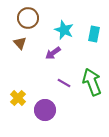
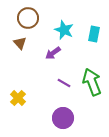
purple circle: moved 18 px right, 8 px down
